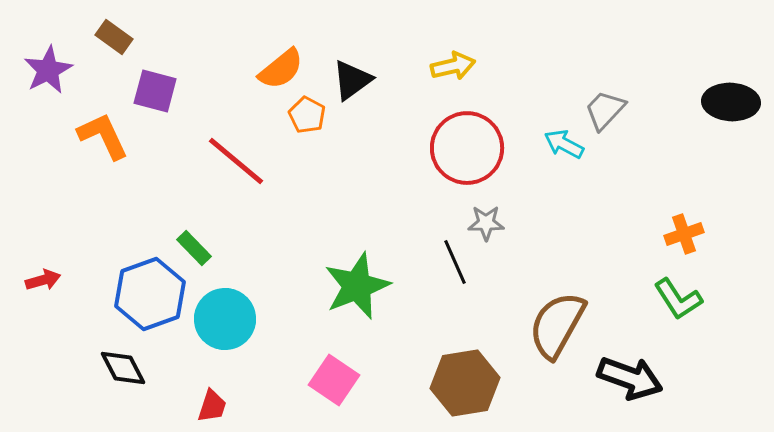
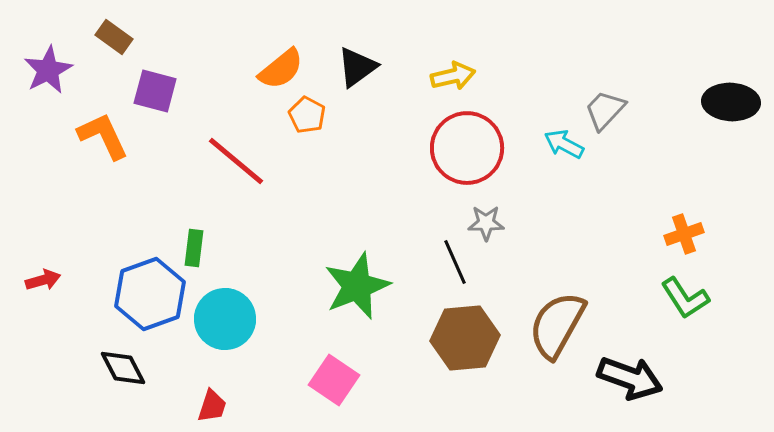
yellow arrow: moved 10 px down
black triangle: moved 5 px right, 13 px up
green rectangle: rotated 51 degrees clockwise
green L-shape: moved 7 px right, 1 px up
brown hexagon: moved 45 px up; rotated 4 degrees clockwise
